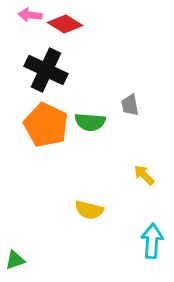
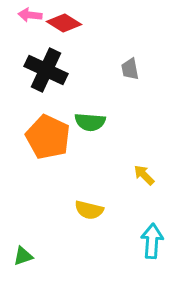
red diamond: moved 1 px left, 1 px up
gray trapezoid: moved 36 px up
orange pentagon: moved 2 px right, 12 px down
green triangle: moved 8 px right, 4 px up
